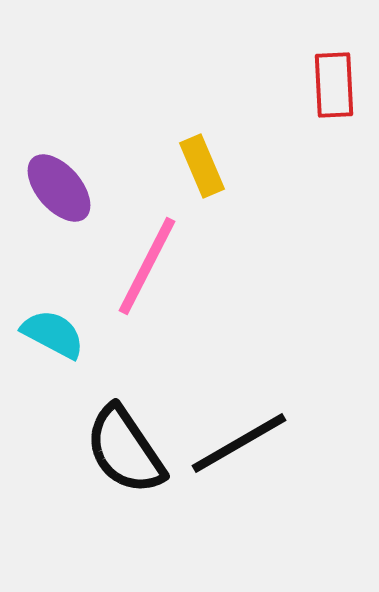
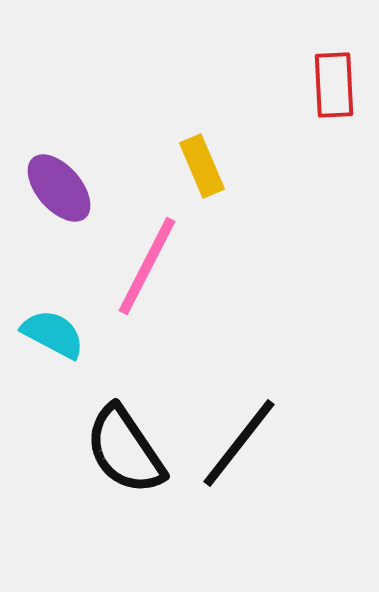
black line: rotated 22 degrees counterclockwise
